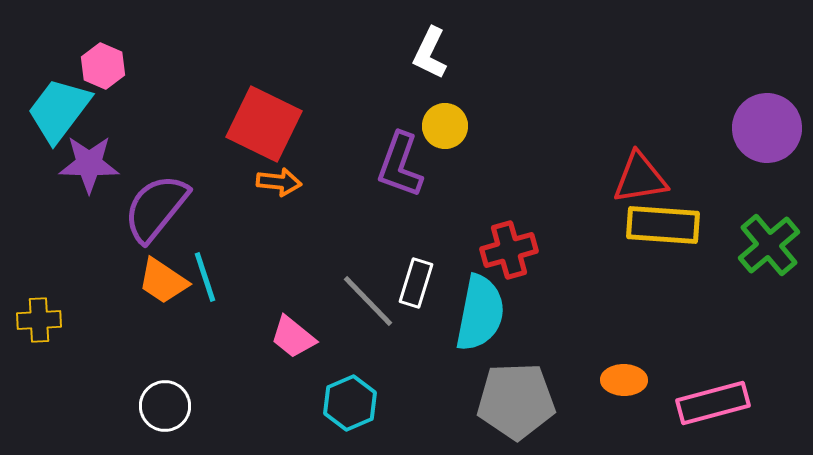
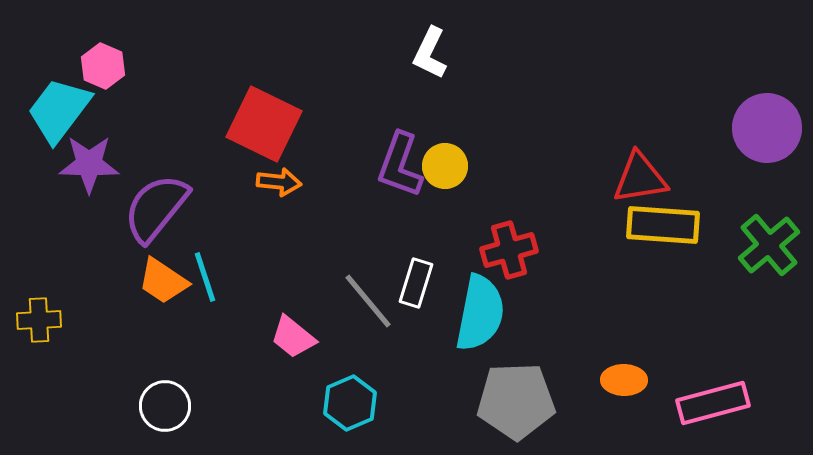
yellow circle: moved 40 px down
gray line: rotated 4 degrees clockwise
